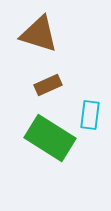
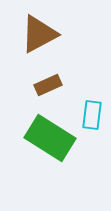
brown triangle: rotated 45 degrees counterclockwise
cyan rectangle: moved 2 px right
